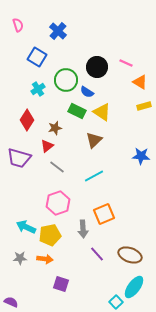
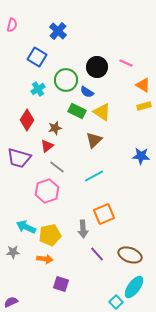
pink semicircle: moved 6 px left; rotated 32 degrees clockwise
orange triangle: moved 3 px right, 3 px down
pink hexagon: moved 11 px left, 12 px up
gray star: moved 7 px left, 6 px up
purple semicircle: rotated 48 degrees counterclockwise
